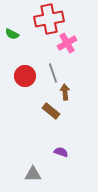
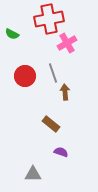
brown rectangle: moved 13 px down
